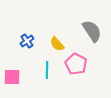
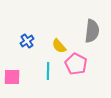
gray semicircle: rotated 40 degrees clockwise
yellow semicircle: moved 2 px right, 2 px down
cyan line: moved 1 px right, 1 px down
